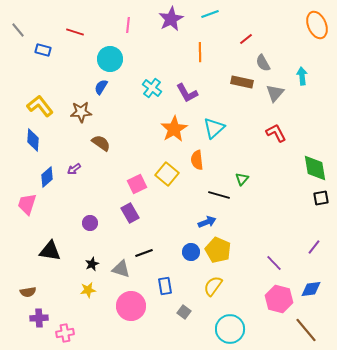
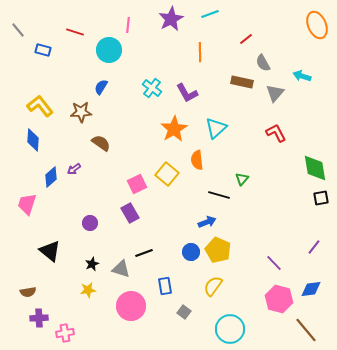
cyan circle at (110, 59): moved 1 px left, 9 px up
cyan arrow at (302, 76): rotated 66 degrees counterclockwise
cyan triangle at (214, 128): moved 2 px right
blue diamond at (47, 177): moved 4 px right
black triangle at (50, 251): rotated 30 degrees clockwise
